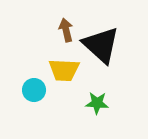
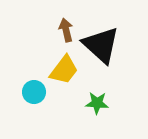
yellow trapezoid: rotated 56 degrees counterclockwise
cyan circle: moved 2 px down
